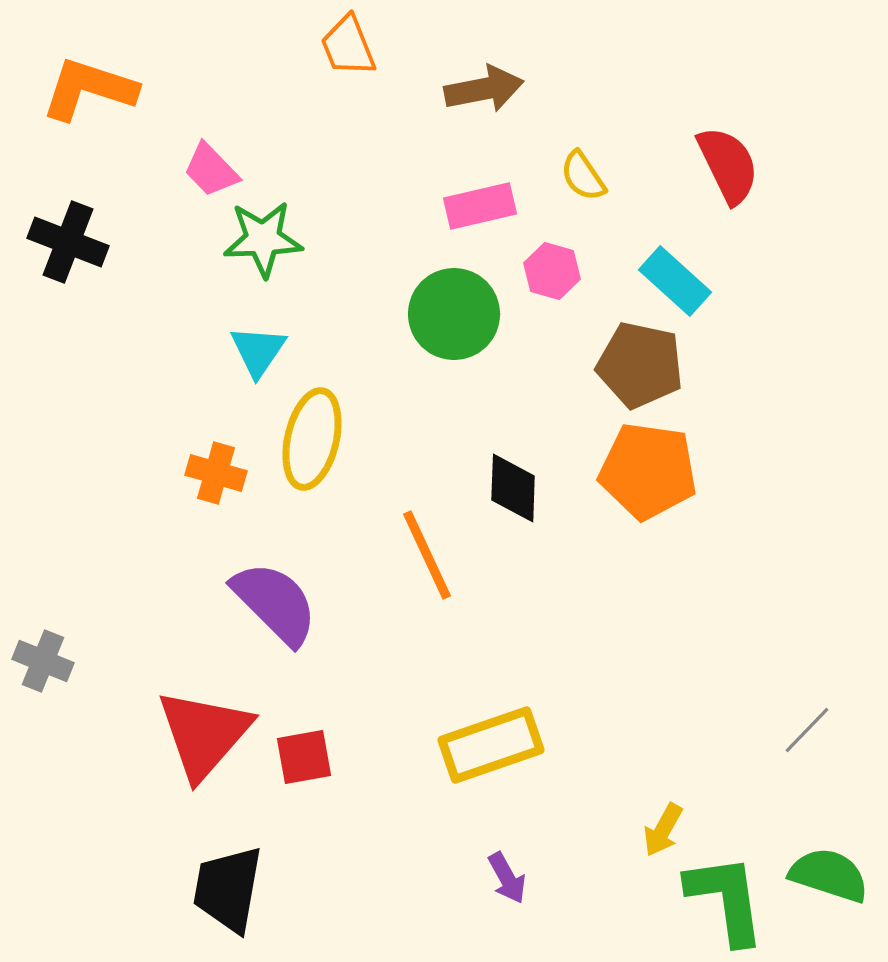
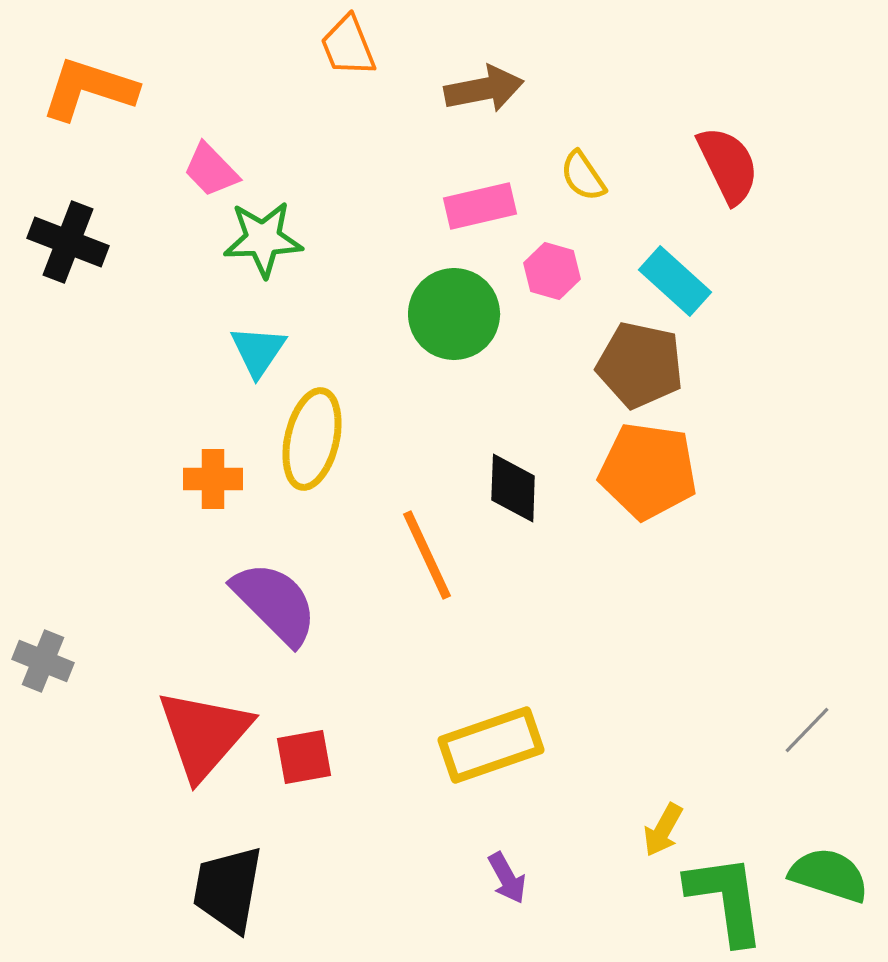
orange cross: moved 3 px left, 6 px down; rotated 16 degrees counterclockwise
